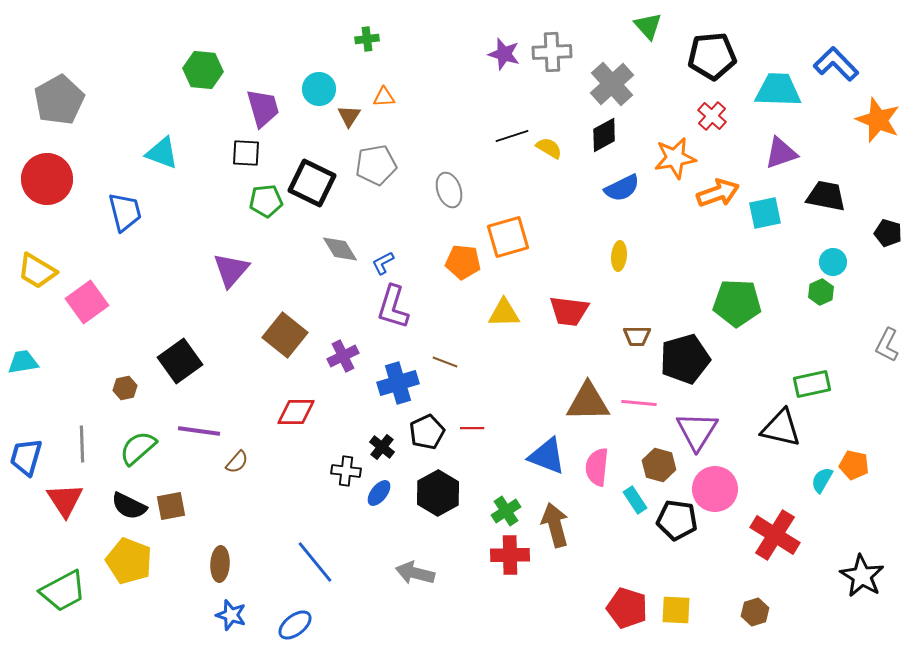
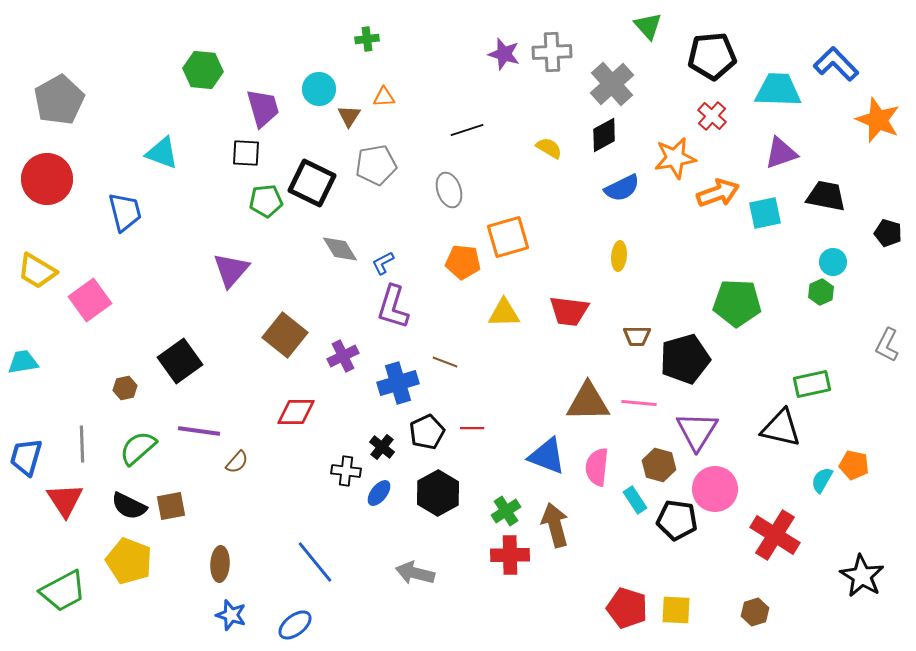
black line at (512, 136): moved 45 px left, 6 px up
pink square at (87, 302): moved 3 px right, 2 px up
